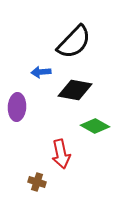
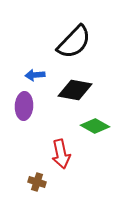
blue arrow: moved 6 px left, 3 px down
purple ellipse: moved 7 px right, 1 px up
